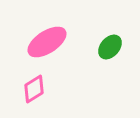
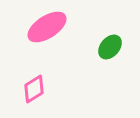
pink ellipse: moved 15 px up
